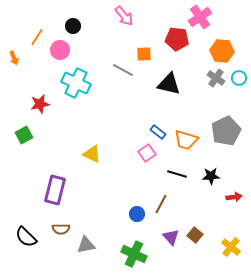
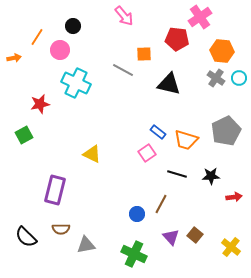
orange arrow: rotated 80 degrees counterclockwise
